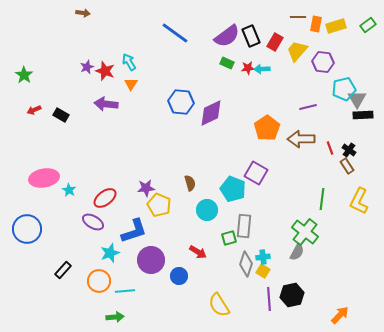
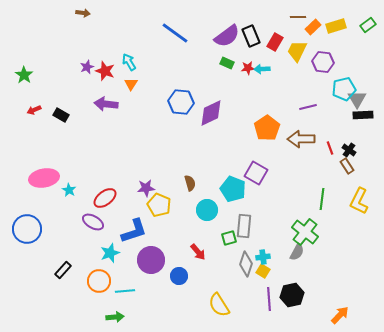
orange rectangle at (316, 24): moved 3 px left, 3 px down; rotated 35 degrees clockwise
yellow trapezoid at (297, 51): rotated 15 degrees counterclockwise
red arrow at (198, 252): rotated 18 degrees clockwise
